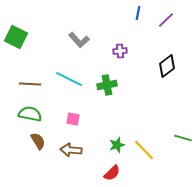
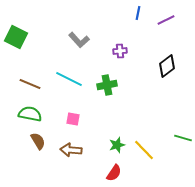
purple line: rotated 18 degrees clockwise
brown line: rotated 20 degrees clockwise
red semicircle: moved 2 px right; rotated 12 degrees counterclockwise
